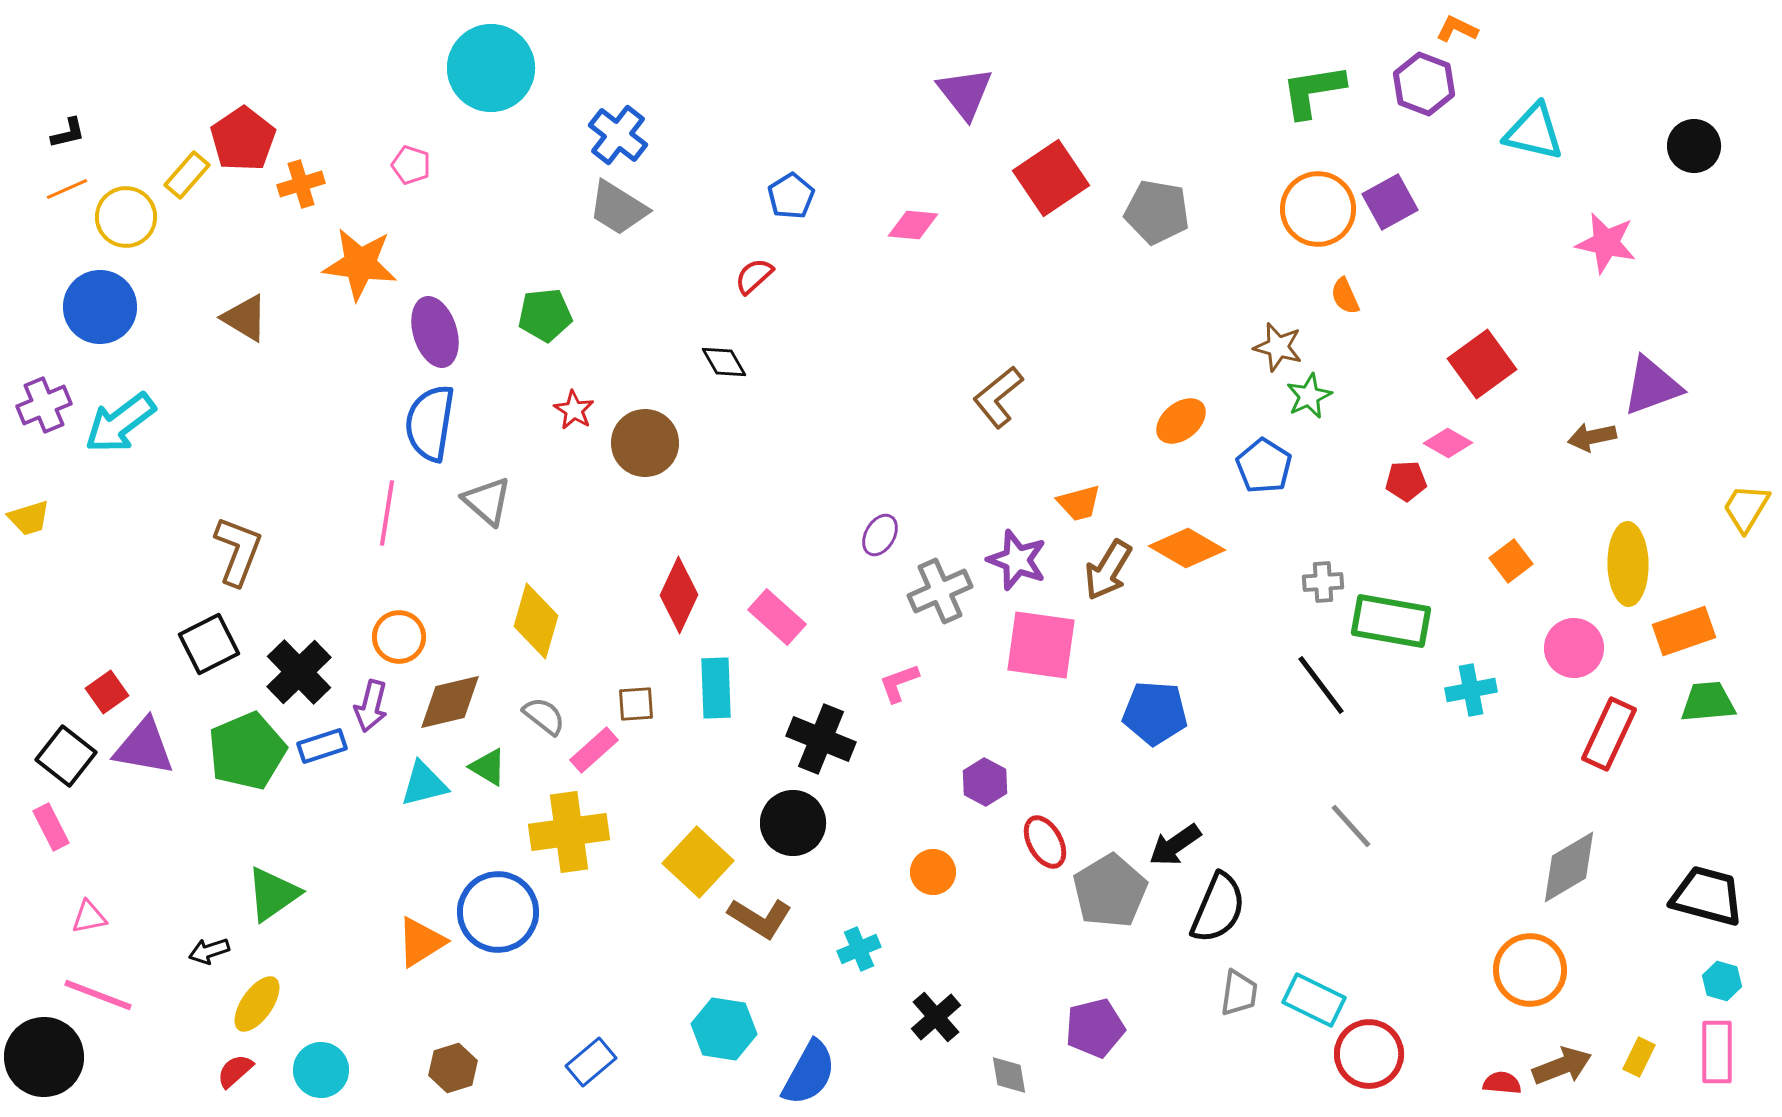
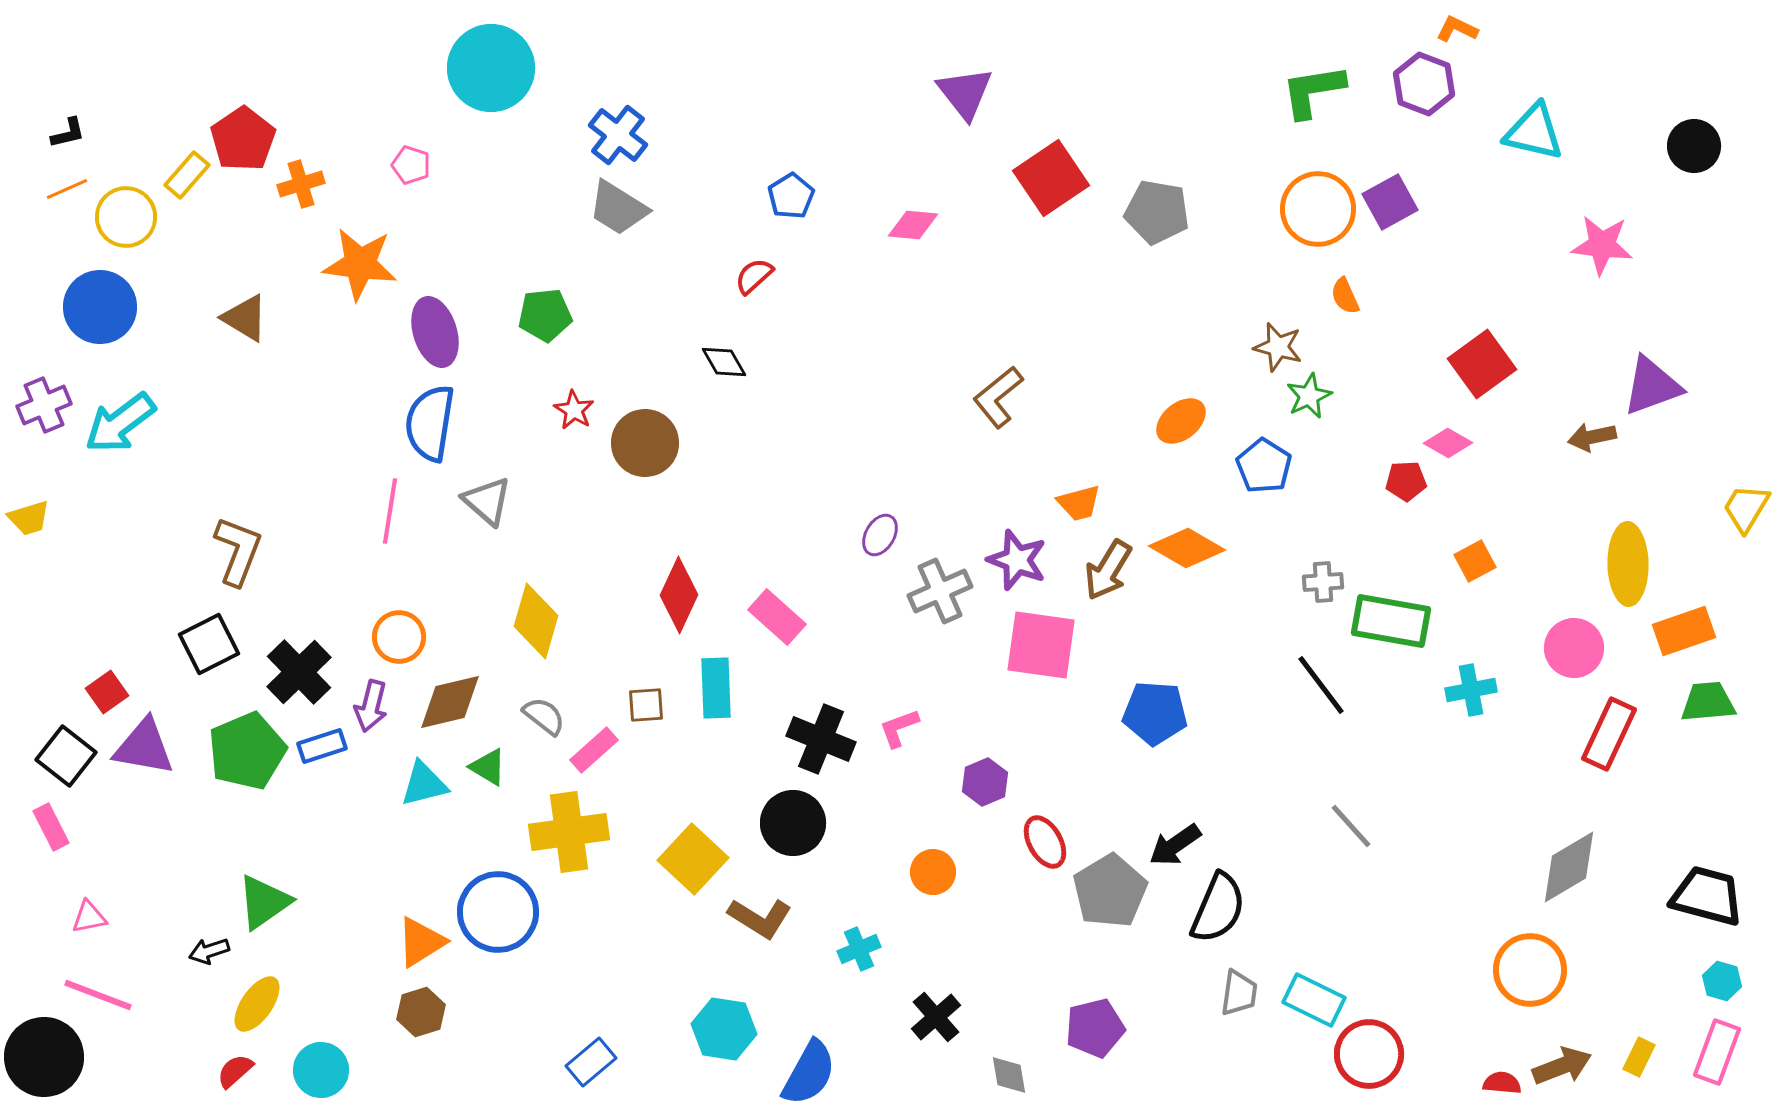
pink star at (1606, 243): moved 4 px left, 2 px down; rotated 6 degrees counterclockwise
pink line at (387, 513): moved 3 px right, 2 px up
orange square at (1511, 561): moved 36 px left; rotated 9 degrees clockwise
pink L-shape at (899, 683): moved 45 px down
brown square at (636, 704): moved 10 px right, 1 px down
purple hexagon at (985, 782): rotated 9 degrees clockwise
yellow square at (698, 862): moved 5 px left, 3 px up
green triangle at (273, 894): moved 9 px left, 8 px down
pink rectangle at (1717, 1052): rotated 20 degrees clockwise
brown hexagon at (453, 1068): moved 32 px left, 56 px up
